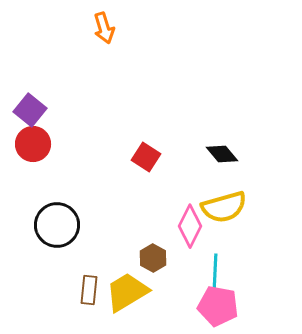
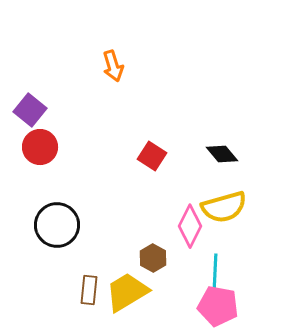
orange arrow: moved 9 px right, 38 px down
red circle: moved 7 px right, 3 px down
red square: moved 6 px right, 1 px up
